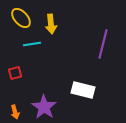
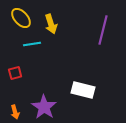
yellow arrow: rotated 12 degrees counterclockwise
purple line: moved 14 px up
